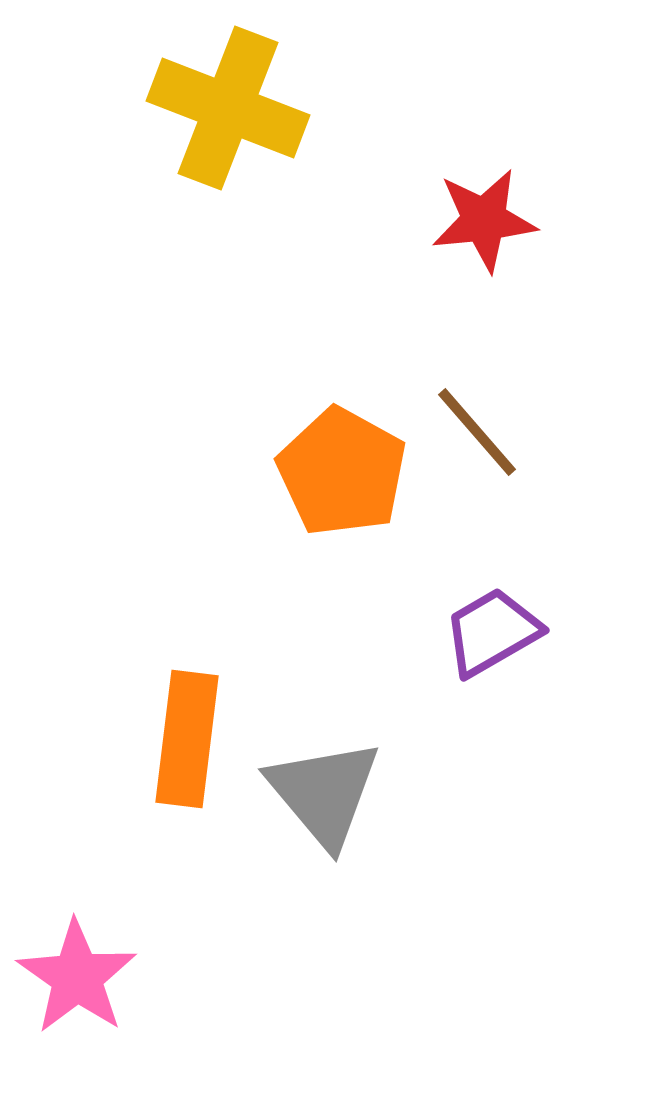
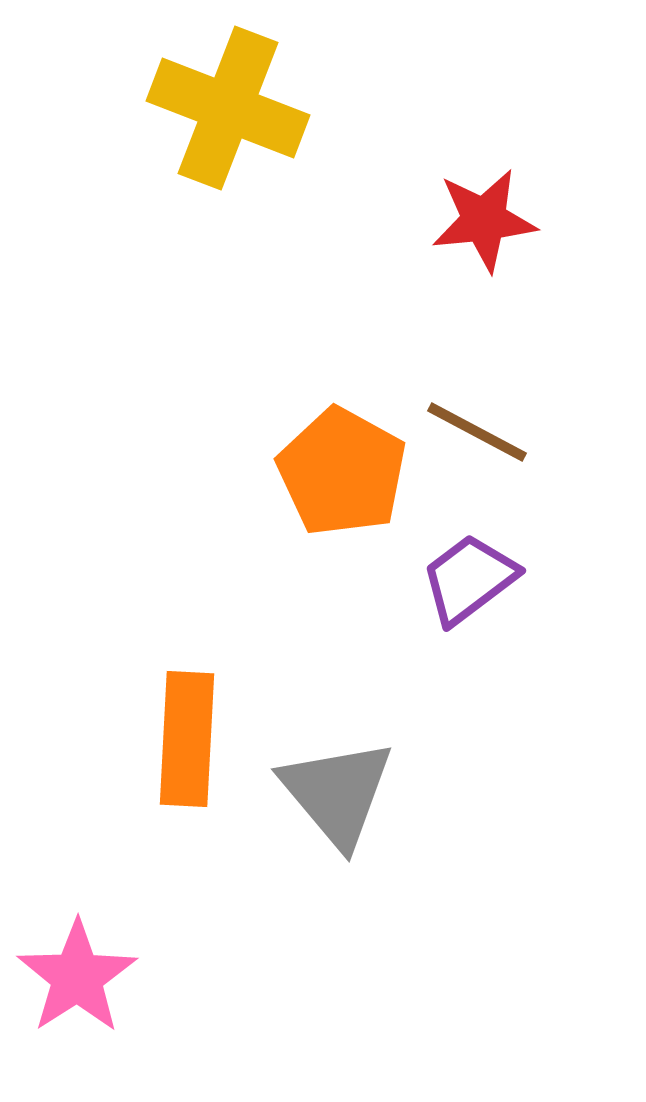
brown line: rotated 21 degrees counterclockwise
purple trapezoid: moved 23 px left, 53 px up; rotated 7 degrees counterclockwise
orange rectangle: rotated 4 degrees counterclockwise
gray triangle: moved 13 px right
pink star: rotated 4 degrees clockwise
